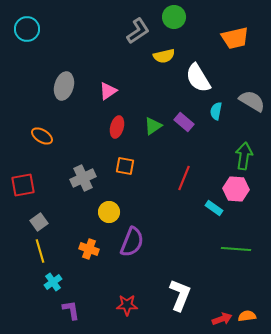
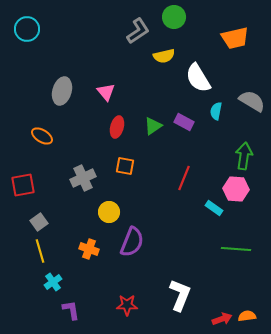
gray ellipse: moved 2 px left, 5 px down
pink triangle: moved 2 px left, 1 px down; rotated 36 degrees counterclockwise
purple rectangle: rotated 12 degrees counterclockwise
